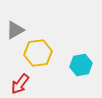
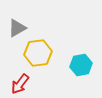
gray triangle: moved 2 px right, 2 px up
